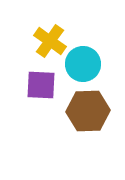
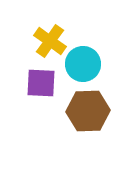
purple square: moved 2 px up
